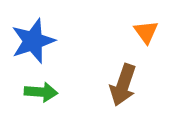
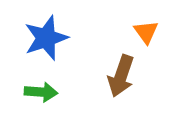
blue star: moved 13 px right, 3 px up
brown arrow: moved 2 px left, 9 px up
